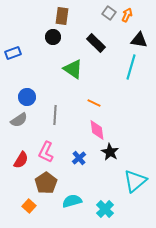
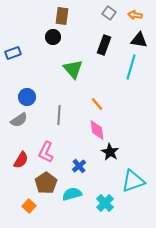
orange arrow: moved 8 px right; rotated 104 degrees counterclockwise
black rectangle: moved 8 px right, 2 px down; rotated 66 degrees clockwise
green triangle: rotated 15 degrees clockwise
orange line: moved 3 px right, 1 px down; rotated 24 degrees clockwise
gray line: moved 4 px right
blue cross: moved 8 px down
cyan triangle: moved 2 px left; rotated 20 degrees clockwise
cyan semicircle: moved 7 px up
cyan cross: moved 6 px up
